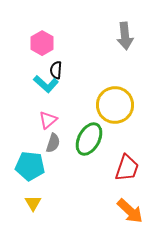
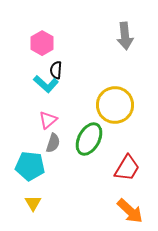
red trapezoid: rotated 12 degrees clockwise
